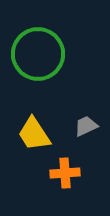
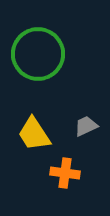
orange cross: rotated 12 degrees clockwise
